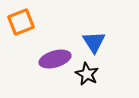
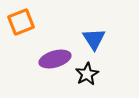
blue triangle: moved 3 px up
black star: rotated 15 degrees clockwise
